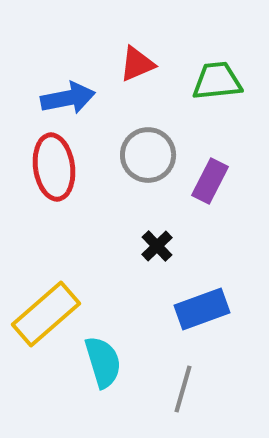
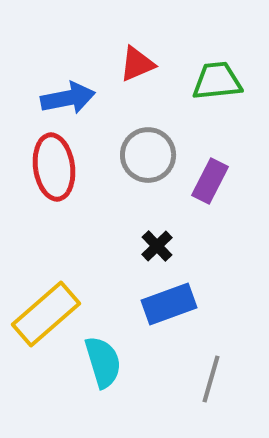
blue rectangle: moved 33 px left, 5 px up
gray line: moved 28 px right, 10 px up
